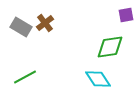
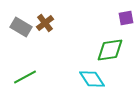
purple square: moved 3 px down
green diamond: moved 3 px down
cyan diamond: moved 6 px left
